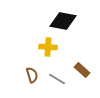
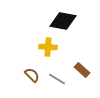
brown semicircle: rotated 28 degrees counterclockwise
